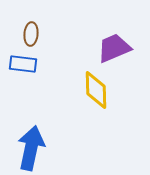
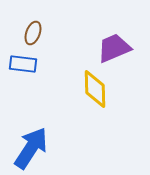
brown ellipse: moved 2 px right, 1 px up; rotated 15 degrees clockwise
yellow diamond: moved 1 px left, 1 px up
blue arrow: rotated 21 degrees clockwise
